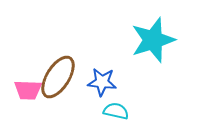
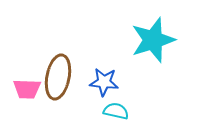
brown ellipse: rotated 21 degrees counterclockwise
blue star: moved 2 px right
pink trapezoid: moved 1 px left, 1 px up
